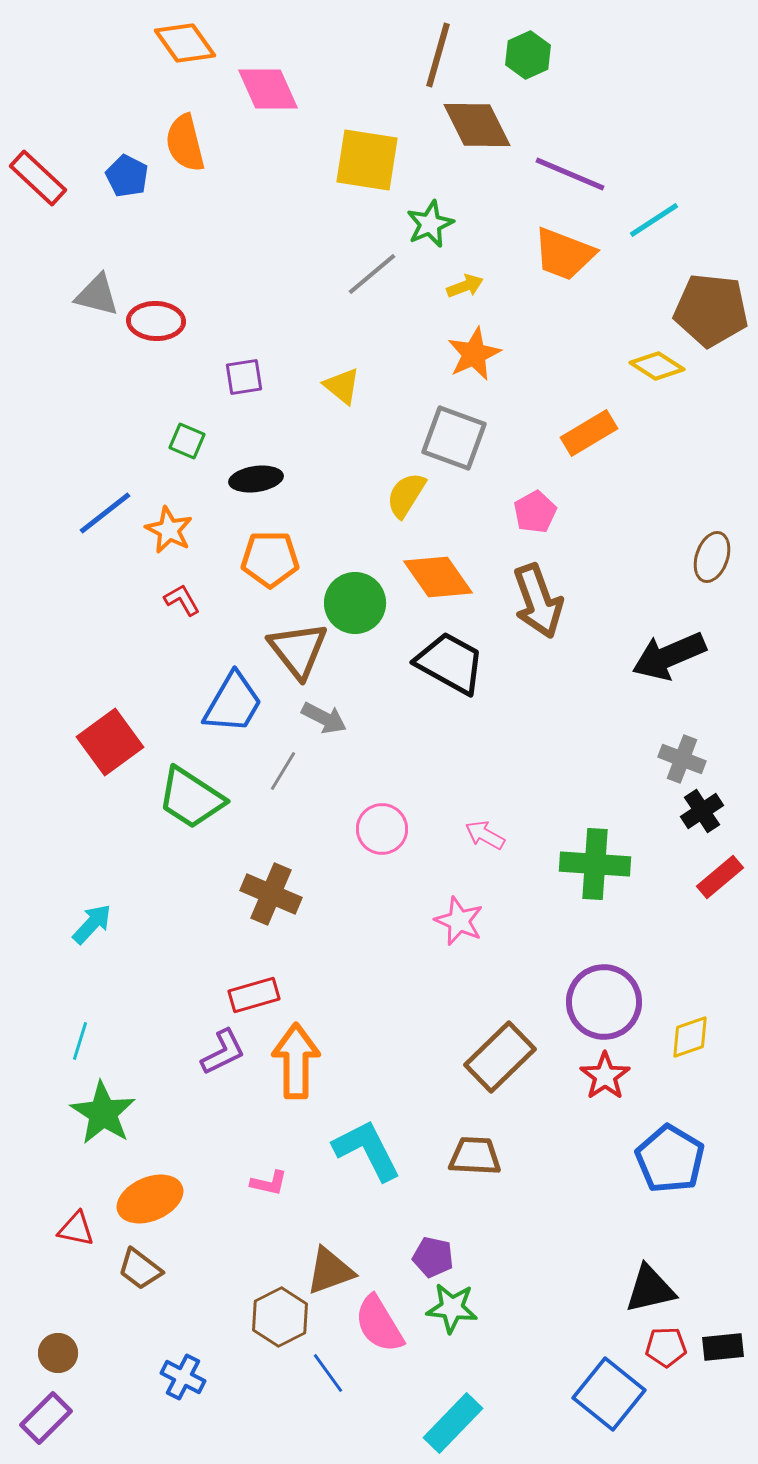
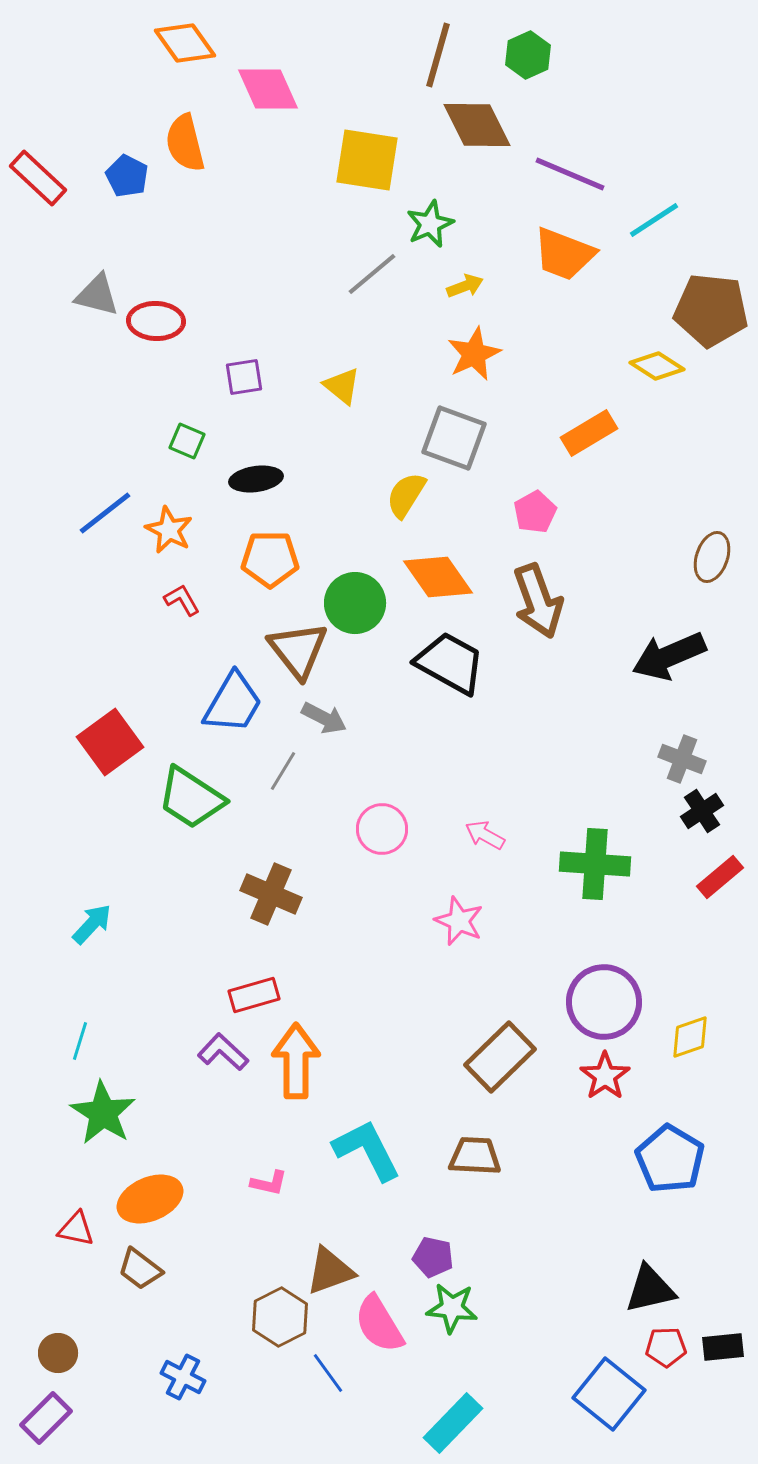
purple L-shape at (223, 1052): rotated 111 degrees counterclockwise
